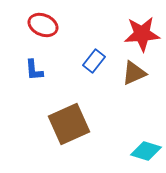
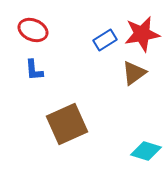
red ellipse: moved 10 px left, 5 px down
red star: rotated 6 degrees counterclockwise
blue rectangle: moved 11 px right, 21 px up; rotated 20 degrees clockwise
brown triangle: rotated 12 degrees counterclockwise
brown square: moved 2 px left
